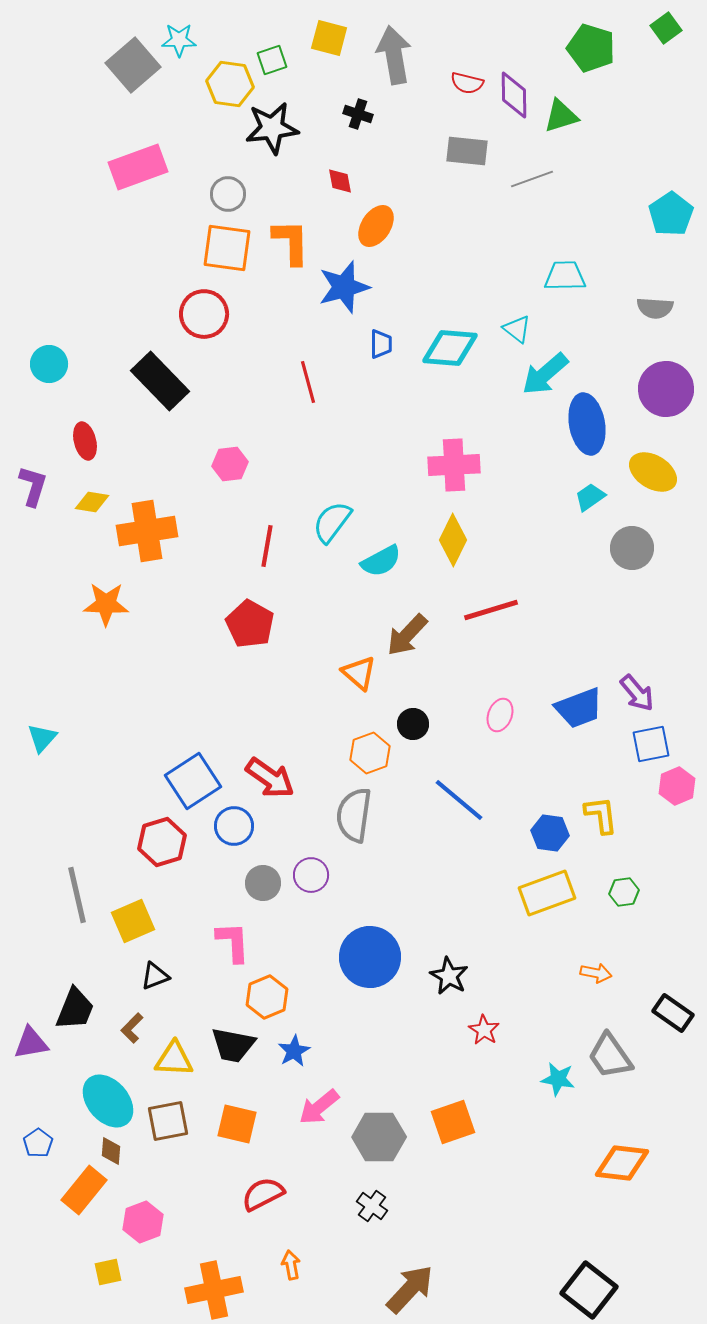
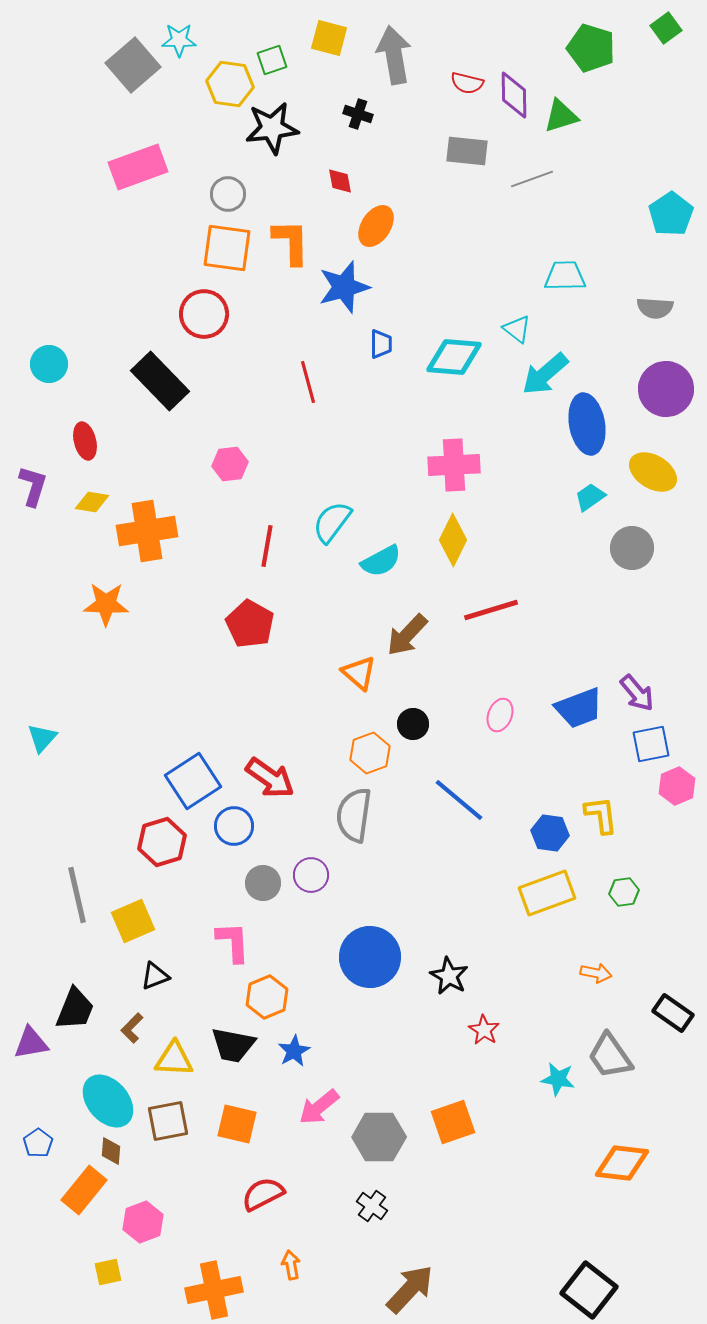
cyan diamond at (450, 348): moved 4 px right, 9 px down
